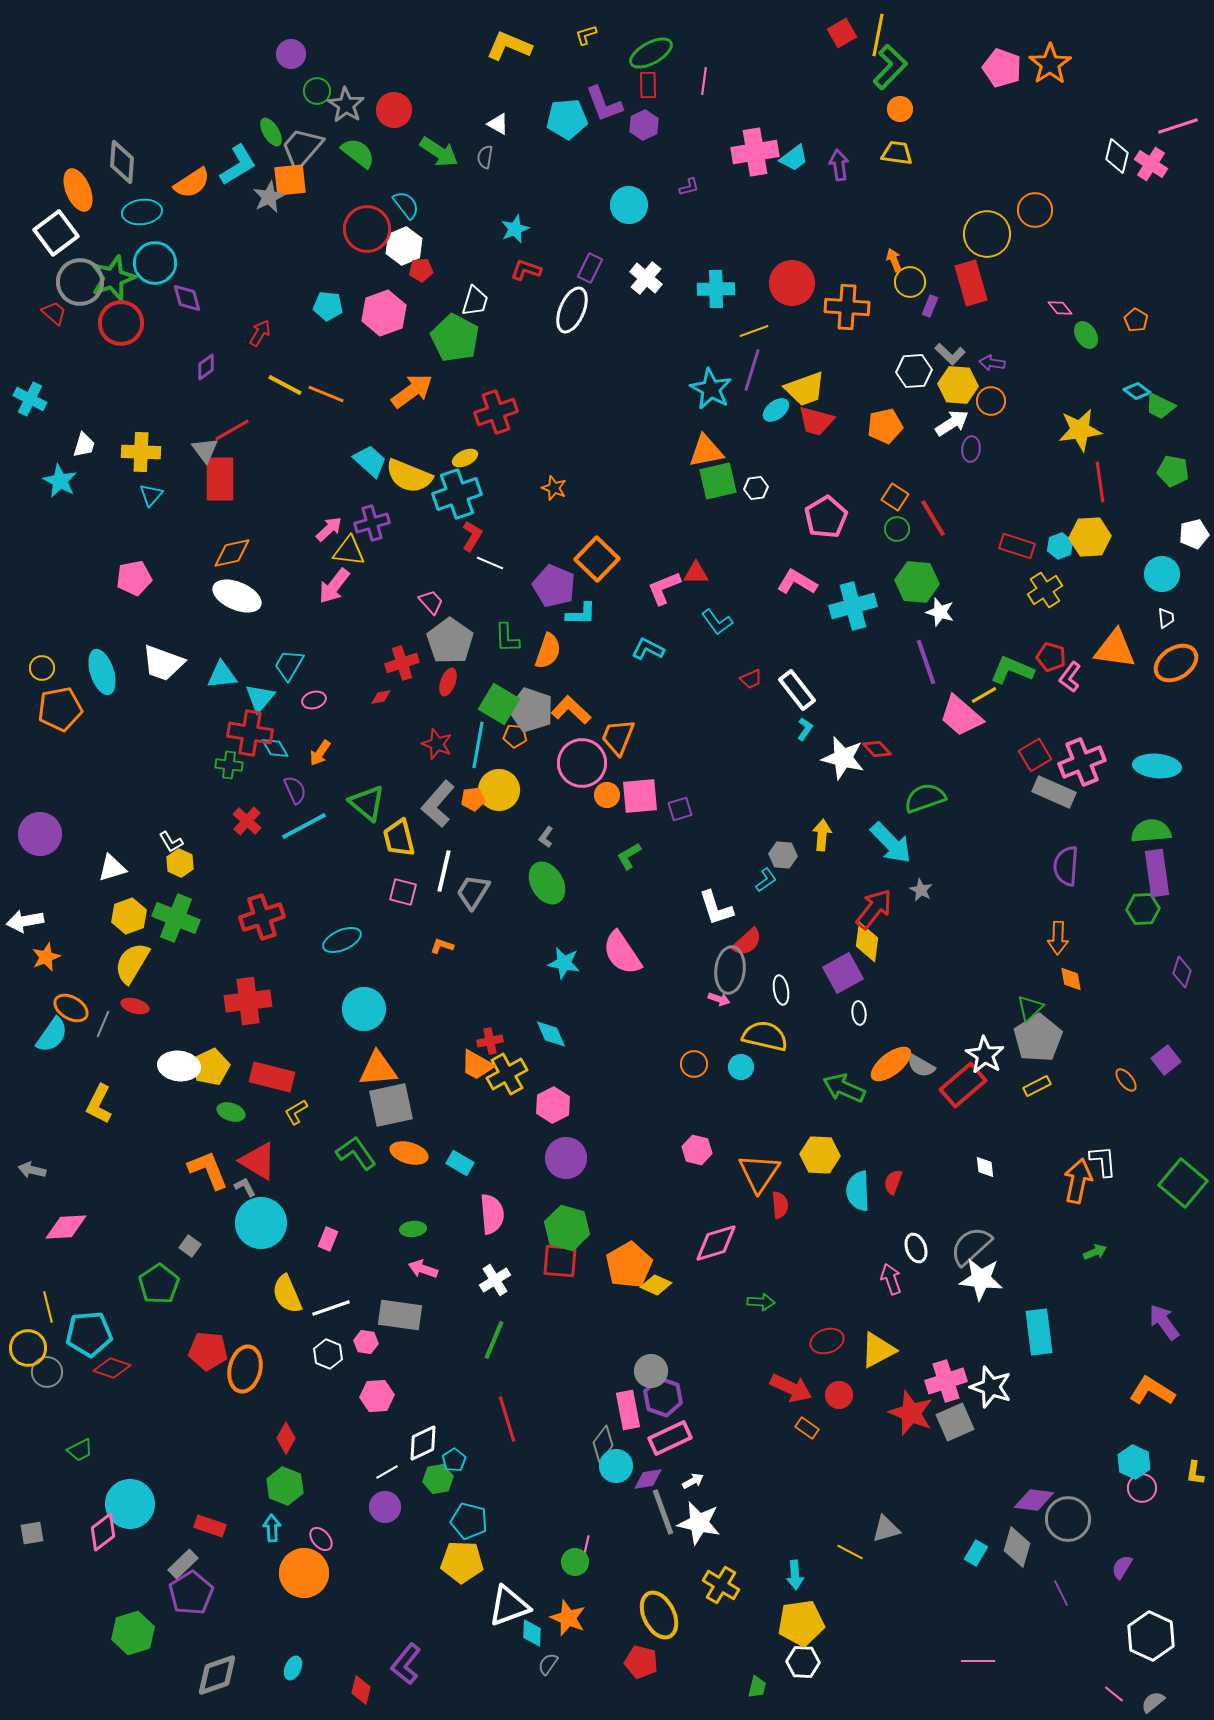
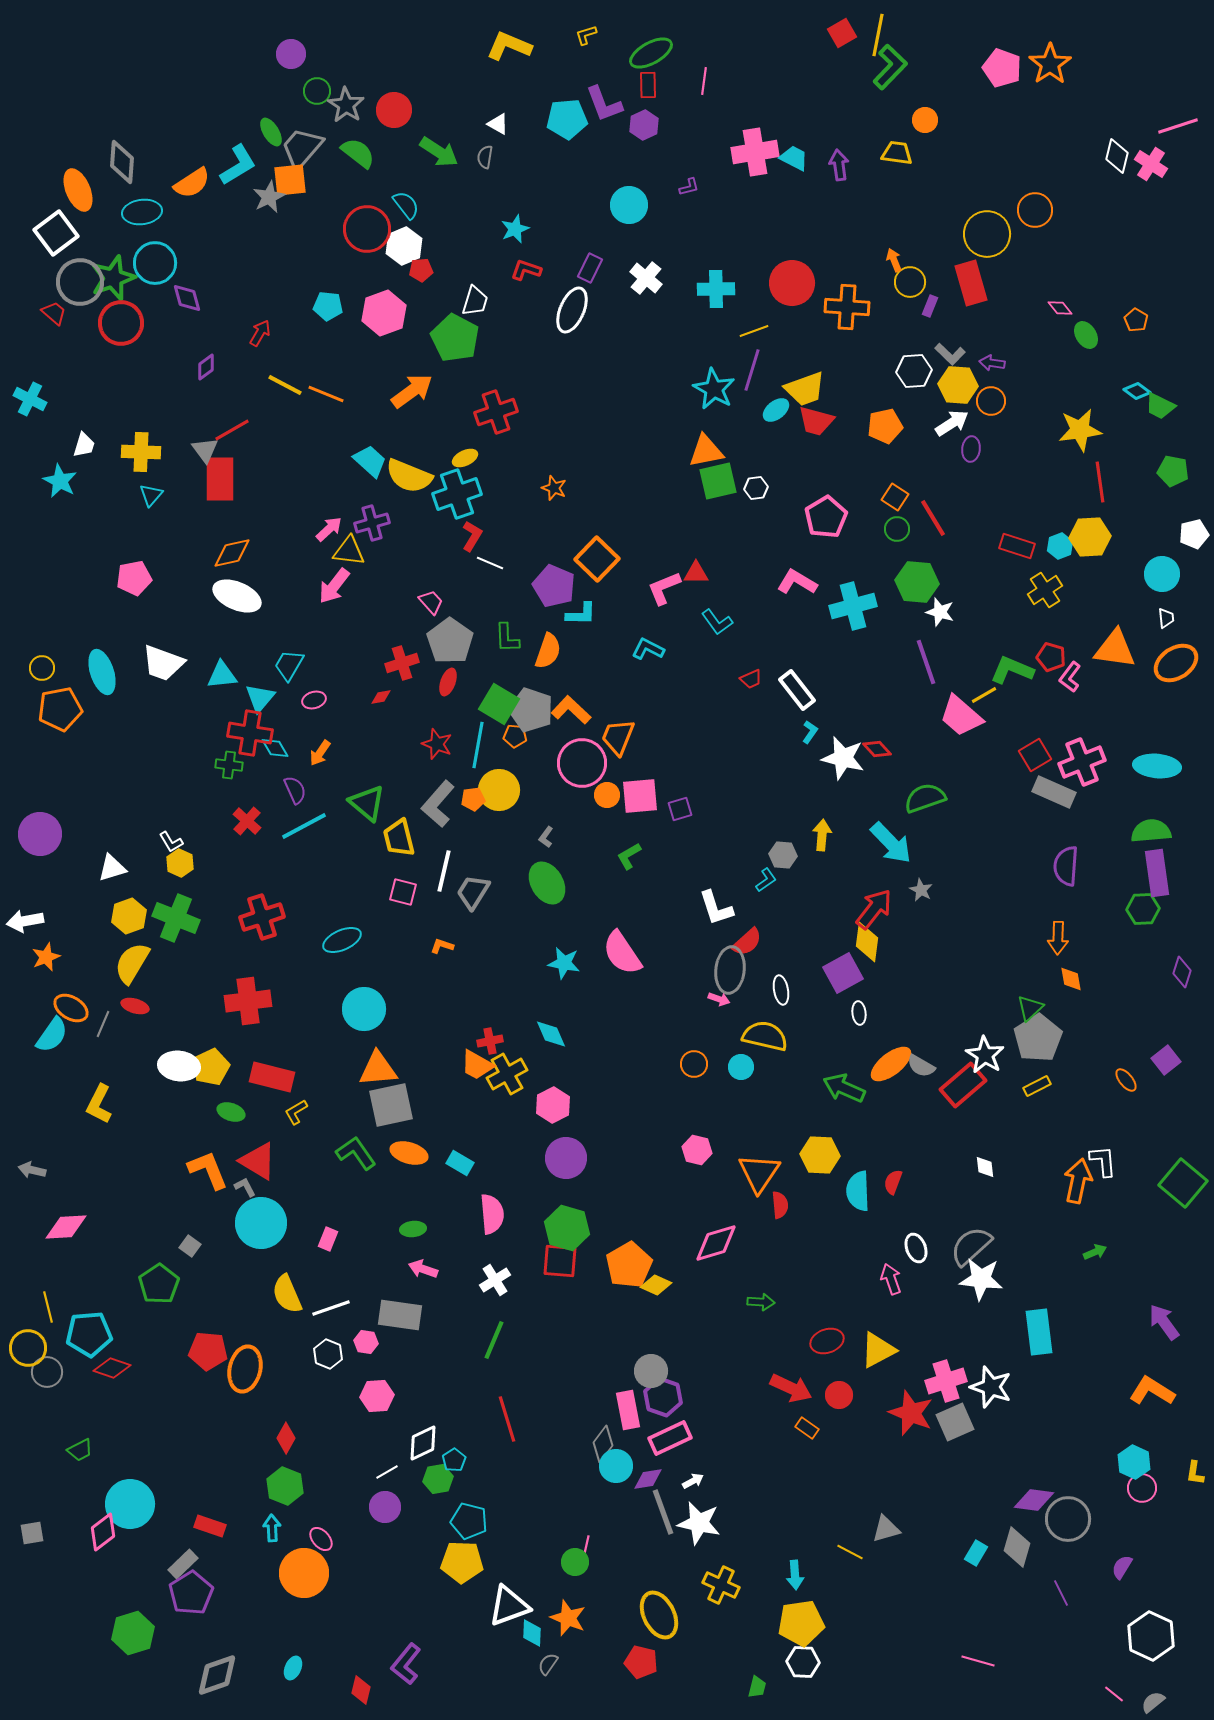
orange circle at (900, 109): moved 25 px right, 11 px down
cyan trapezoid at (794, 158): rotated 116 degrees counterclockwise
cyan star at (711, 389): moved 3 px right
cyan L-shape at (805, 729): moved 5 px right, 3 px down
yellow cross at (721, 1585): rotated 6 degrees counterclockwise
pink line at (978, 1661): rotated 16 degrees clockwise
